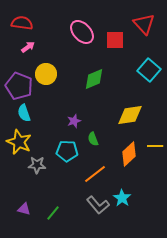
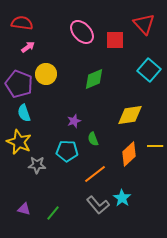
purple pentagon: moved 2 px up
